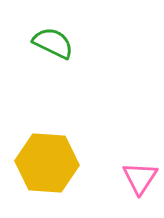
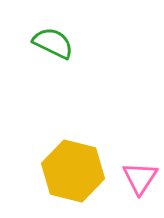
yellow hexagon: moved 26 px right, 8 px down; rotated 10 degrees clockwise
